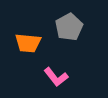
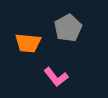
gray pentagon: moved 1 px left, 1 px down
